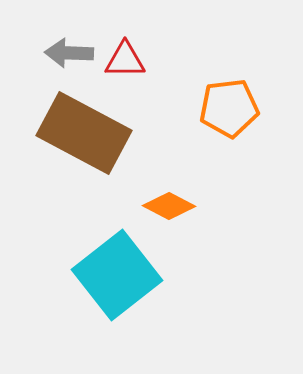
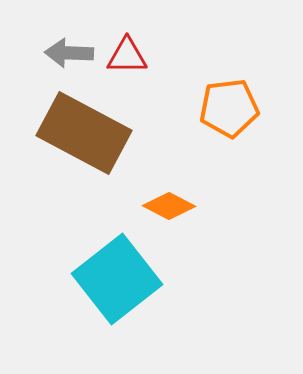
red triangle: moved 2 px right, 4 px up
cyan square: moved 4 px down
